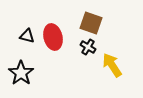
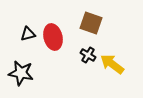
black triangle: moved 1 px right, 2 px up; rotated 28 degrees counterclockwise
black cross: moved 8 px down
yellow arrow: moved 1 px up; rotated 20 degrees counterclockwise
black star: rotated 25 degrees counterclockwise
